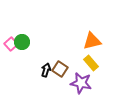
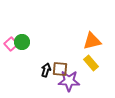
brown square: rotated 28 degrees counterclockwise
purple star: moved 12 px left, 2 px up; rotated 10 degrees counterclockwise
